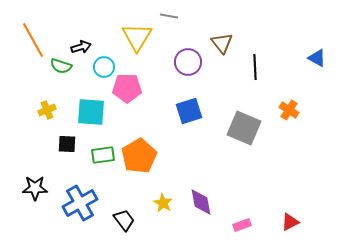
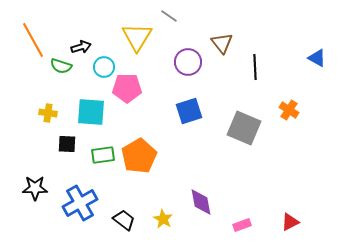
gray line: rotated 24 degrees clockwise
yellow cross: moved 1 px right, 3 px down; rotated 30 degrees clockwise
yellow star: moved 16 px down
black trapezoid: rotated 15 degrees counterclockwise
